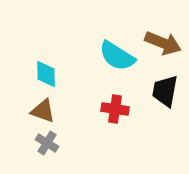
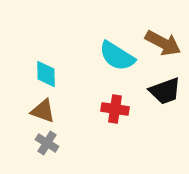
brown arrow: rotated 6 degrees clockwise
black trapezoid: rotated 120 degrees counterclockwise
